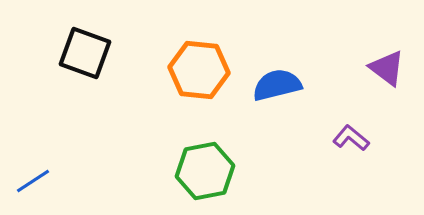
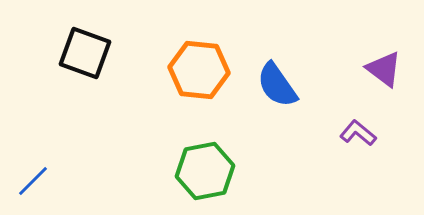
purple triangle: moved 3 px left, 1 px down
blue semicircle: rotated 111 degrees counterclockwise
purple L-shape: moved 7 px right, 5 px up
blue line: rotated 12 degrees counterclockwise
